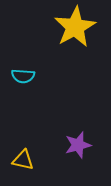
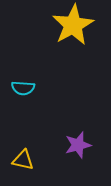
yellow star: moved 2 px left, 2 px up
cyan semicircle: moved 12 px down
